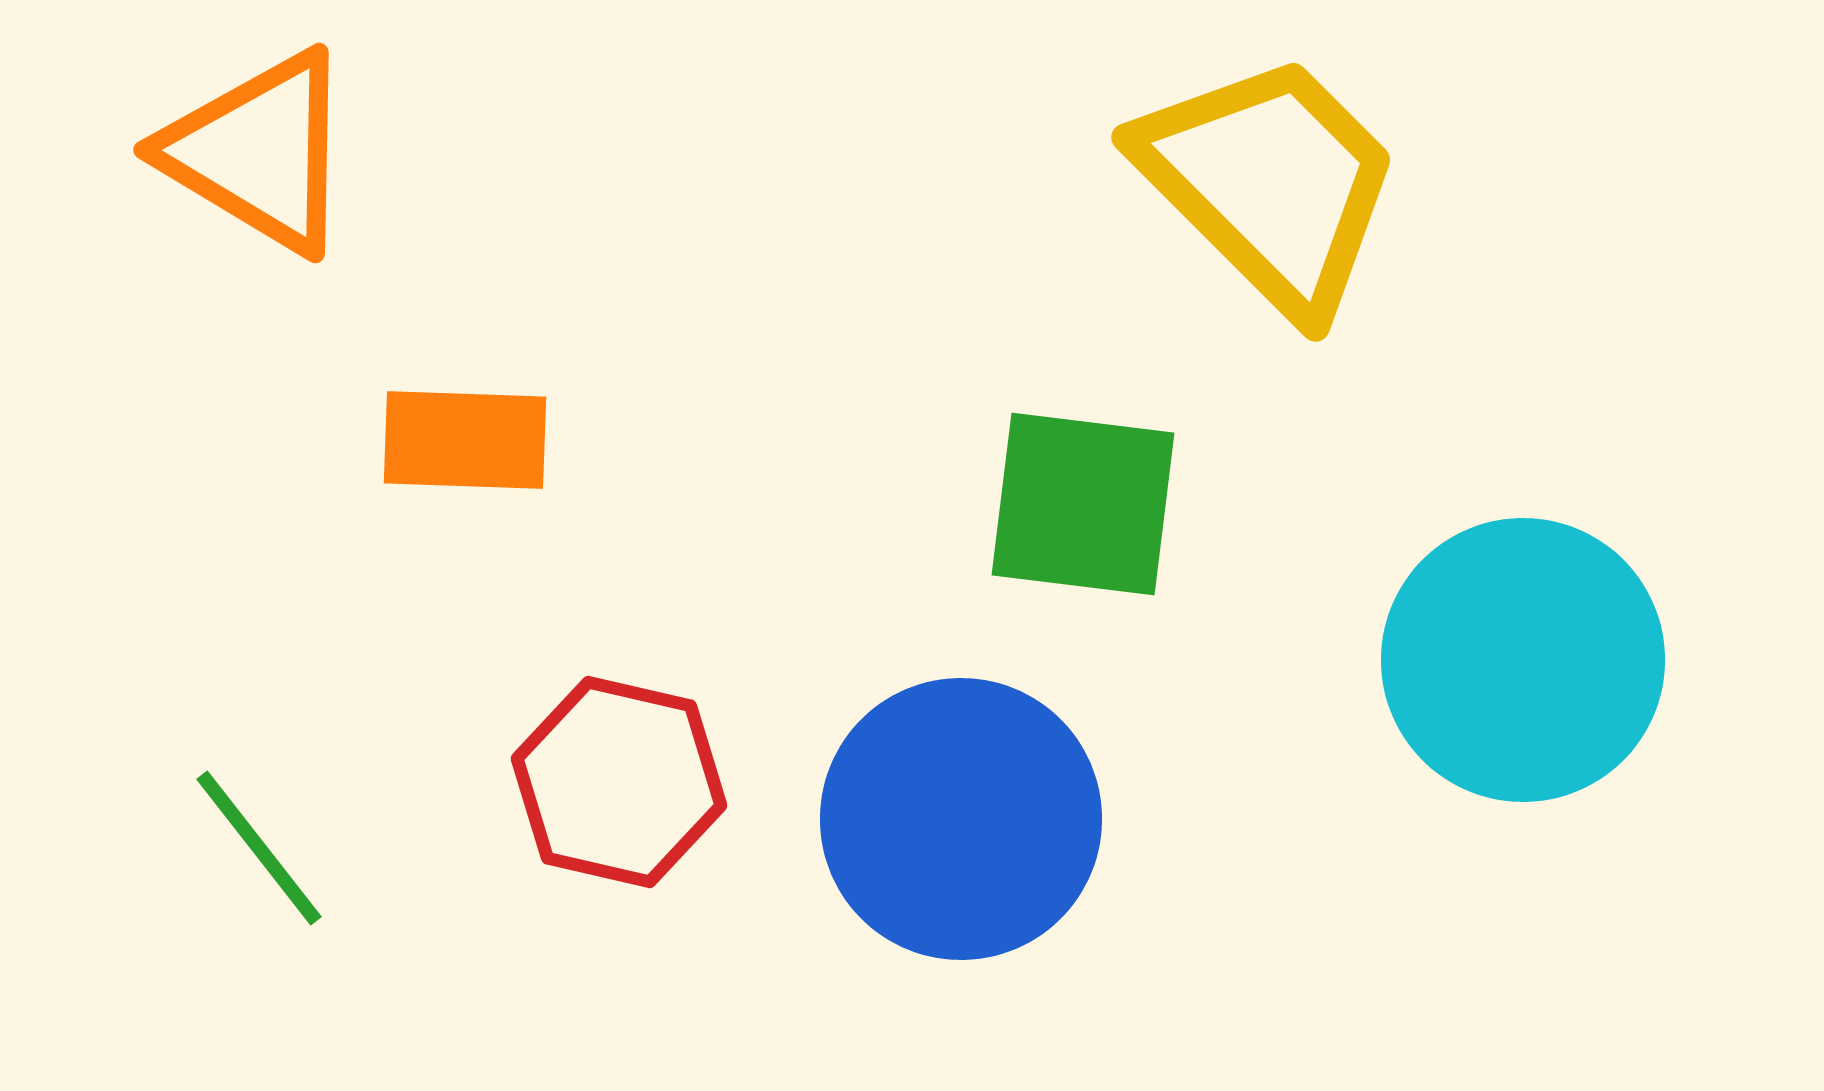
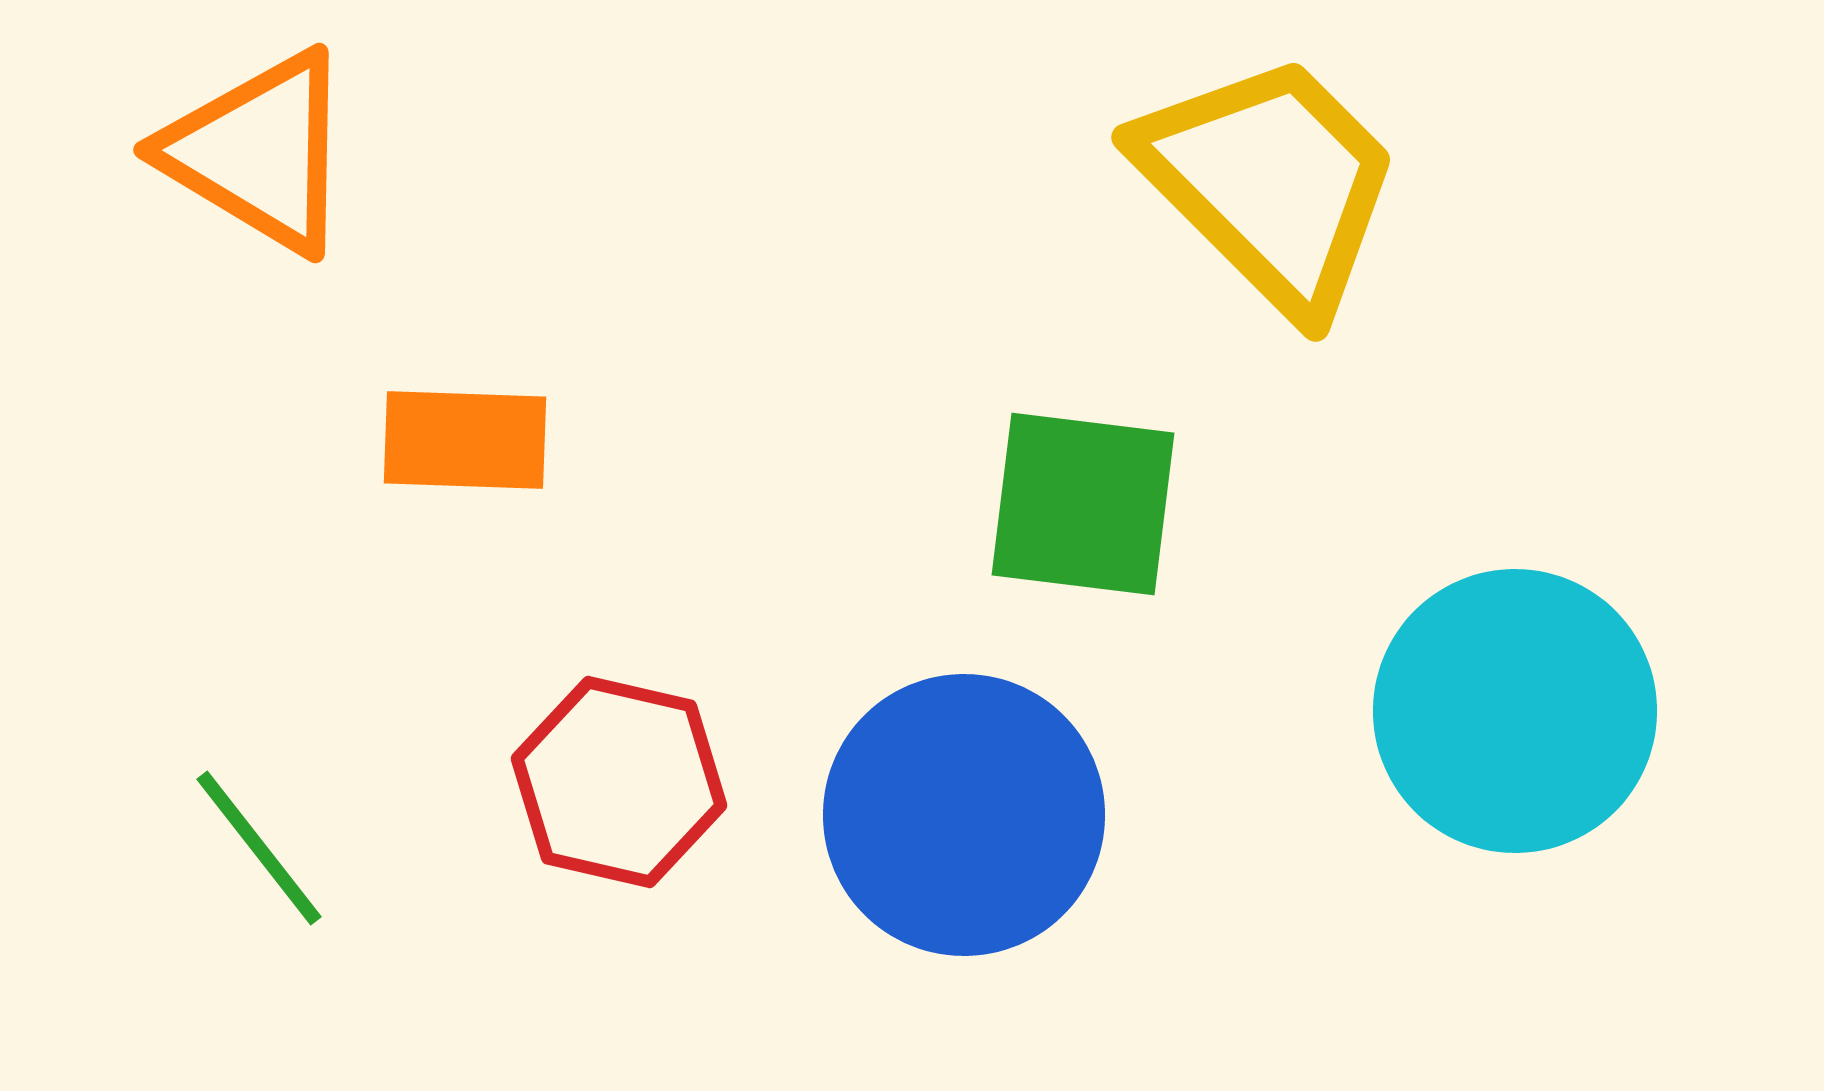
cyan circle: moved 8 px left, 51 px down
blue circle: moved 3 px right, 4 px up
